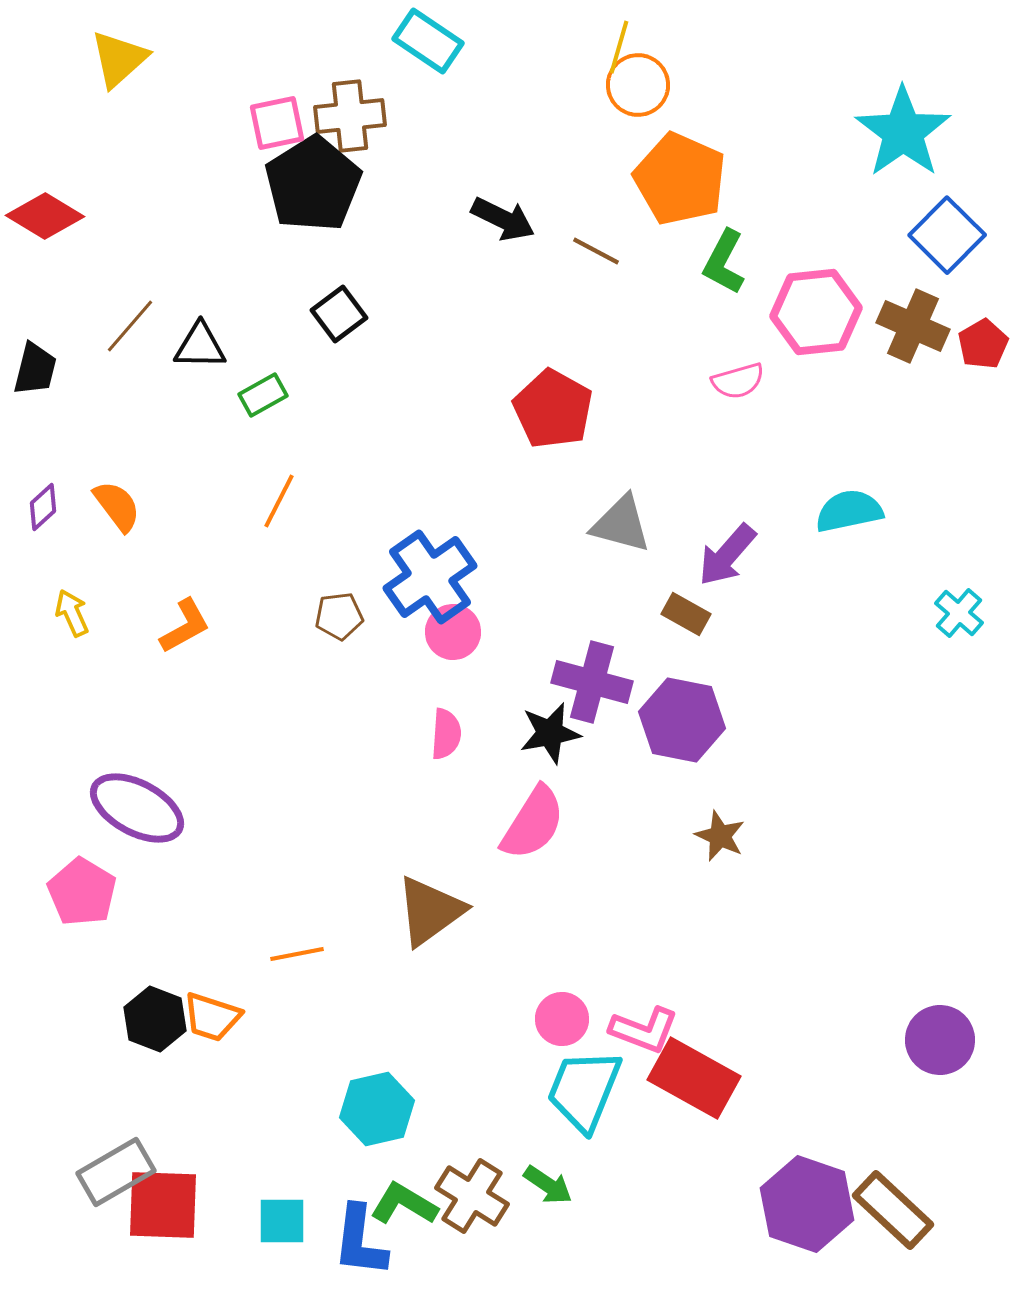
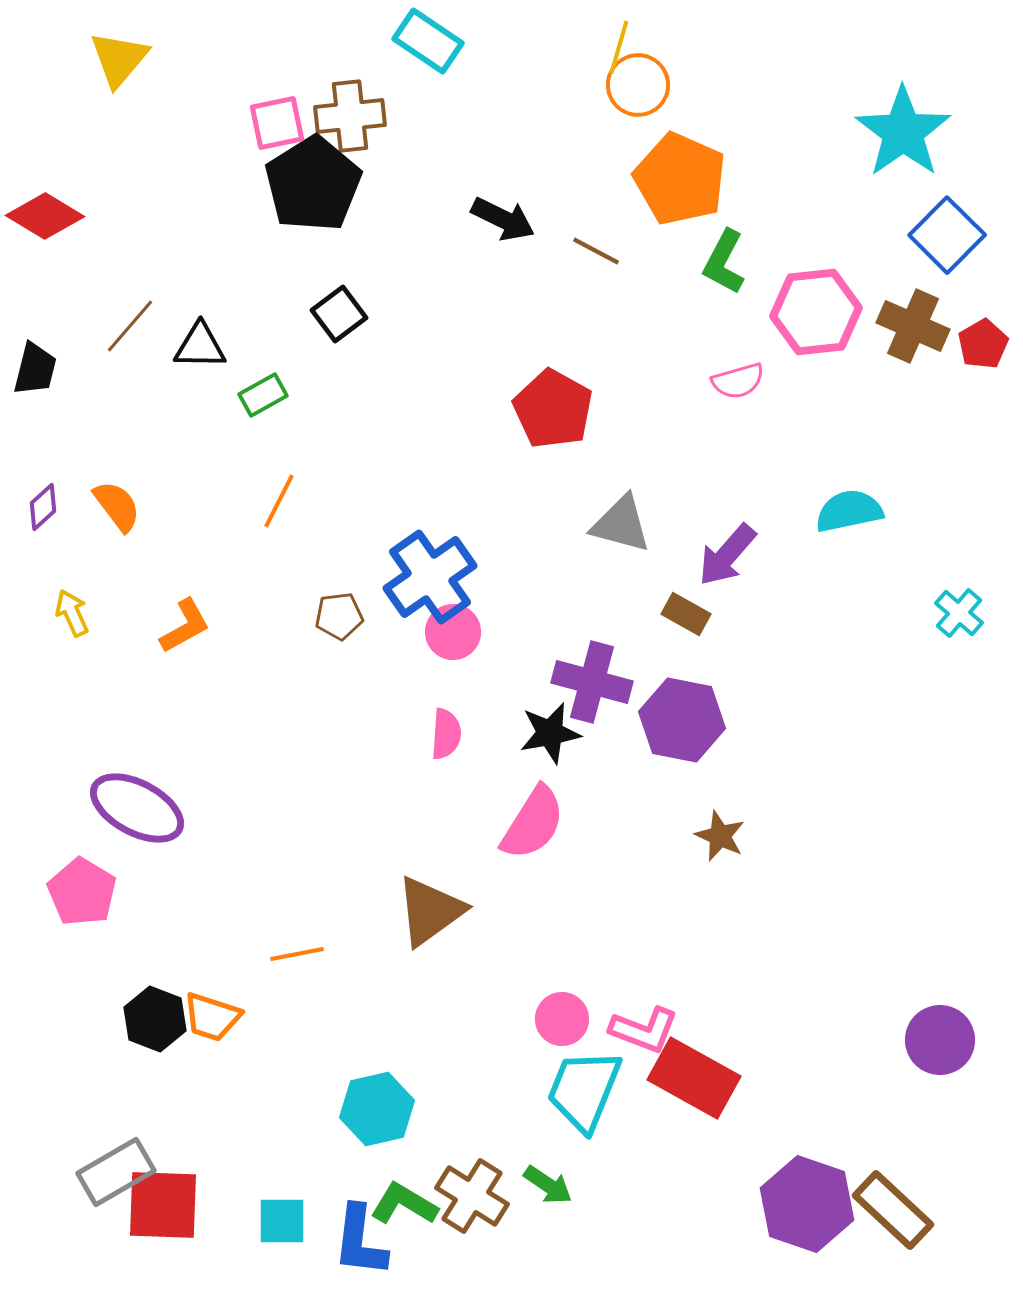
yellow triangle at (119, 59): rotated 8 degrees counterclockwise
